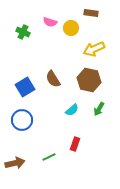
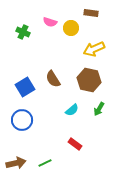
red rectangle: rotated 72 degrees counterclockwise
green line: moved 4 px left, 6 px down
brown arrow: moved 1 px right
